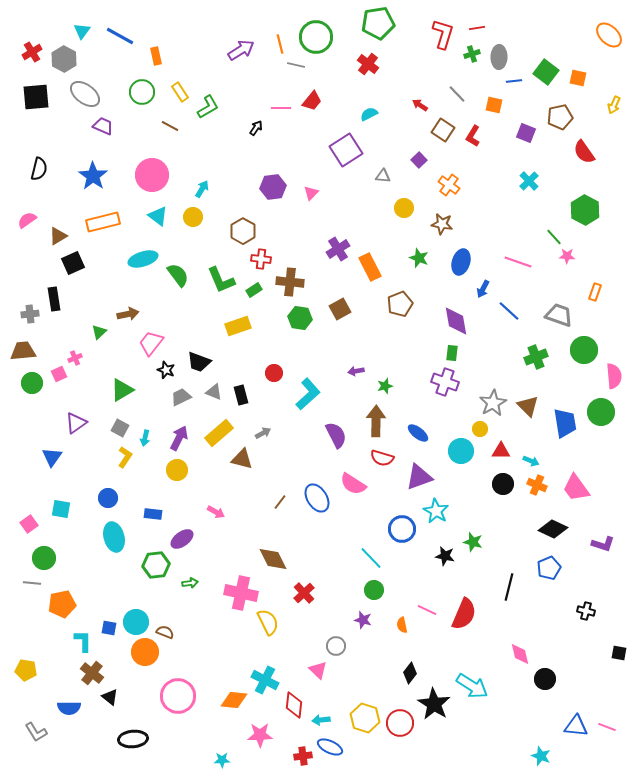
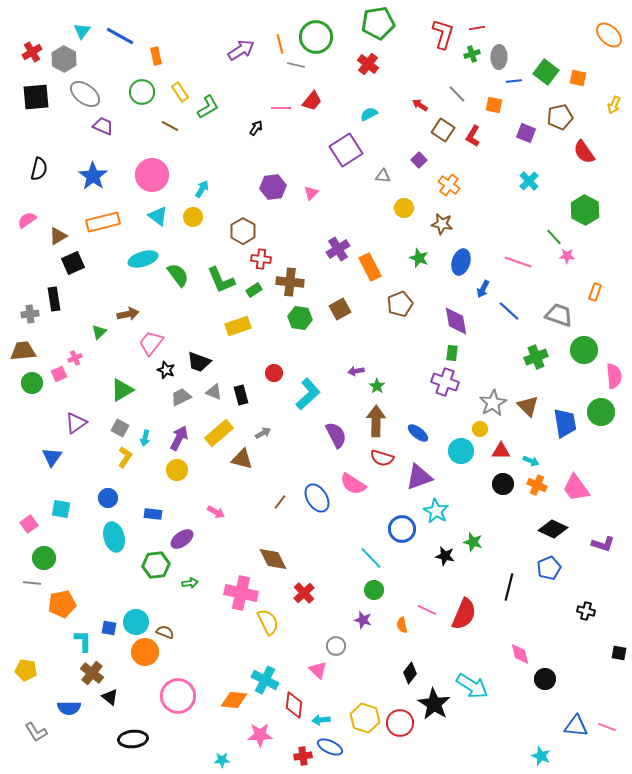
green star at (385, 386): moved 8 px left; rotated 21 degrees counterclockwise
